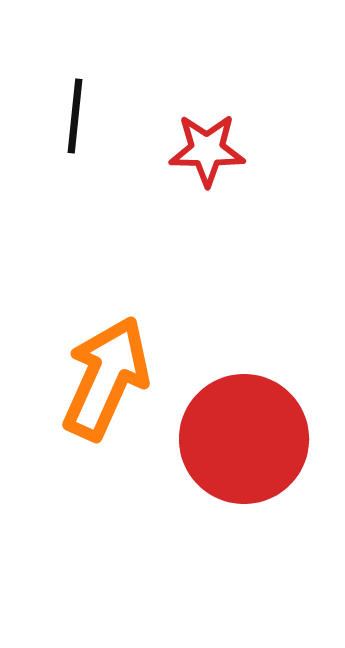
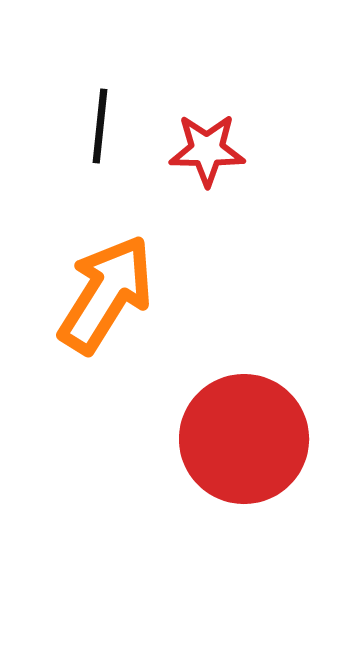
black line: moved 25 px right, 10 px down
orange arrow: moved 84 px up; rotated 8 degrees clockwise
